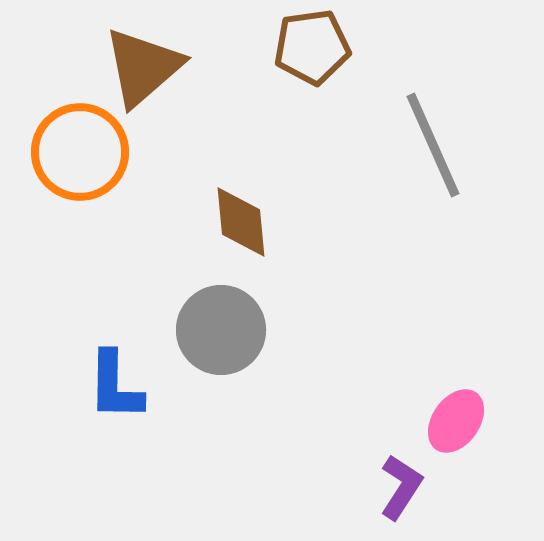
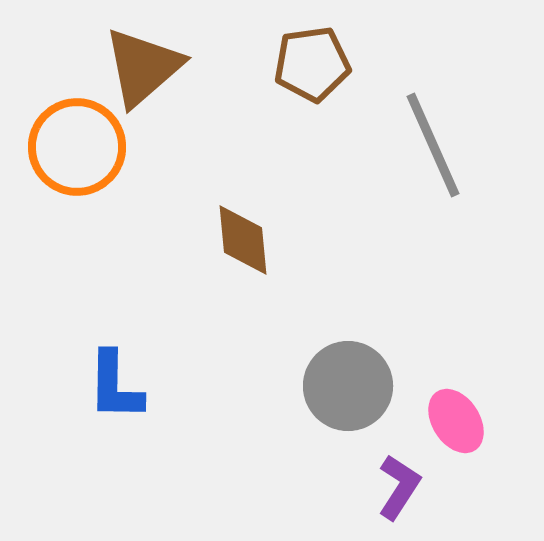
brown pentagon: moved 17 px down
orange circle: moved 3 px left, 5 px up
brown diamond: moved 2 px right, 18 px down
gray circle: moved 127 px right, 56 px down
pink ellipse: rotated 68 degrees counterclockwise
purple L-shape: moved 2 px left
